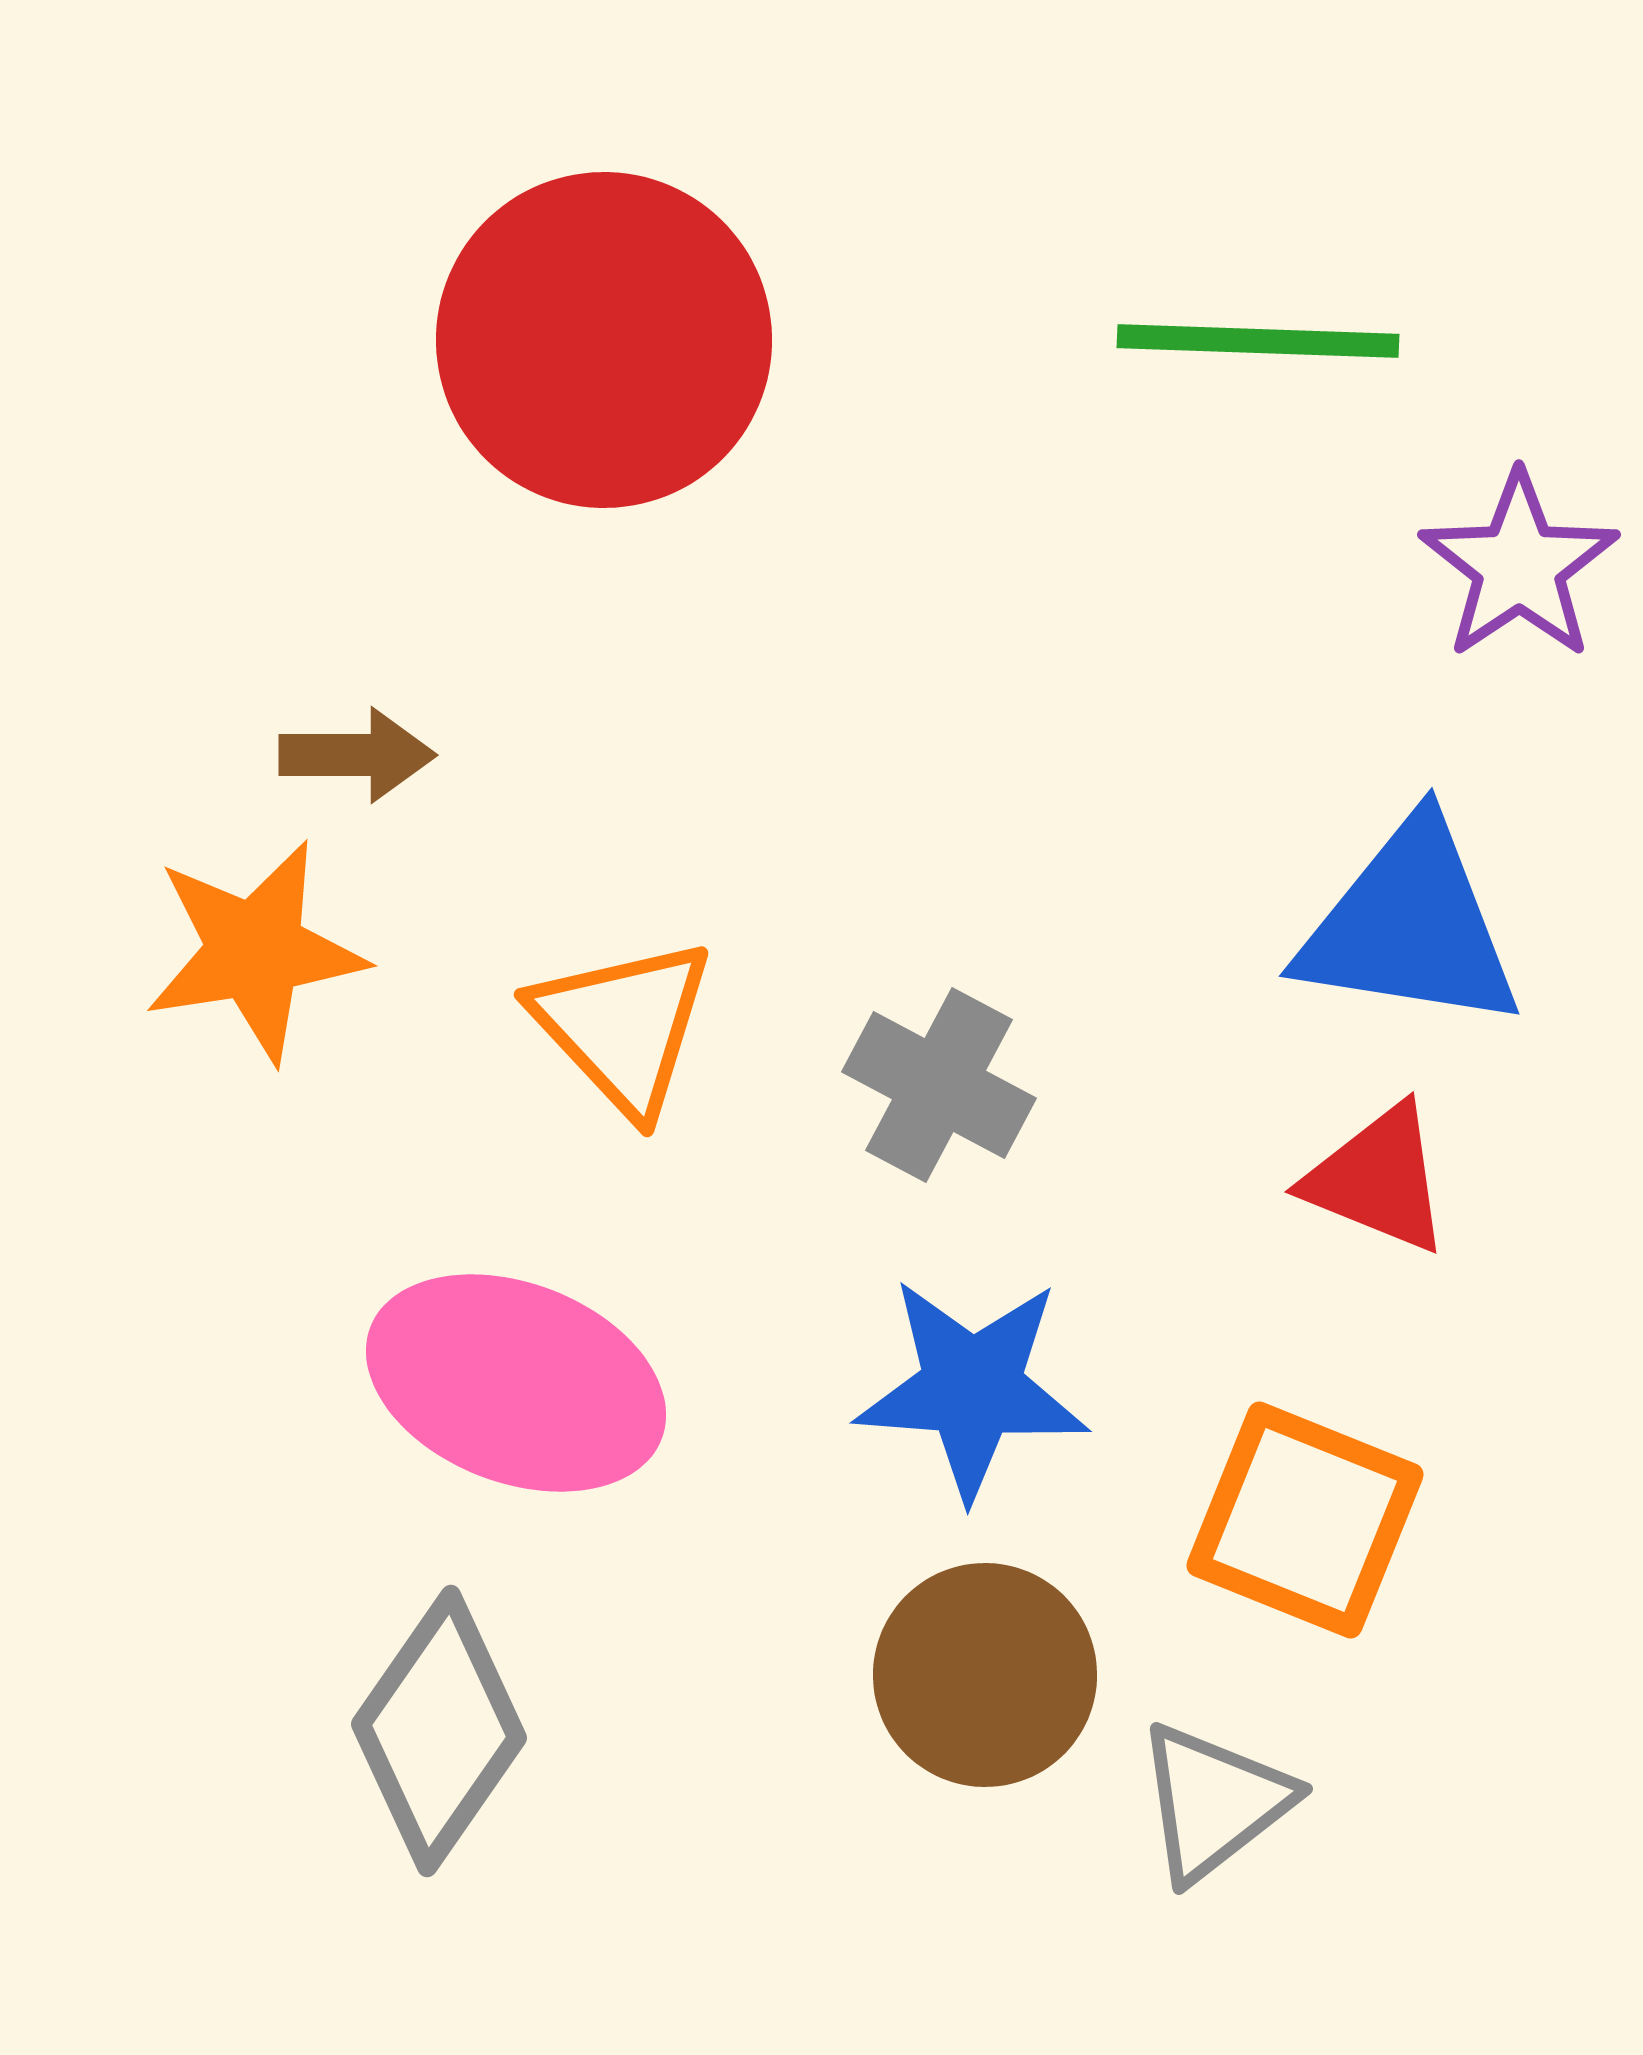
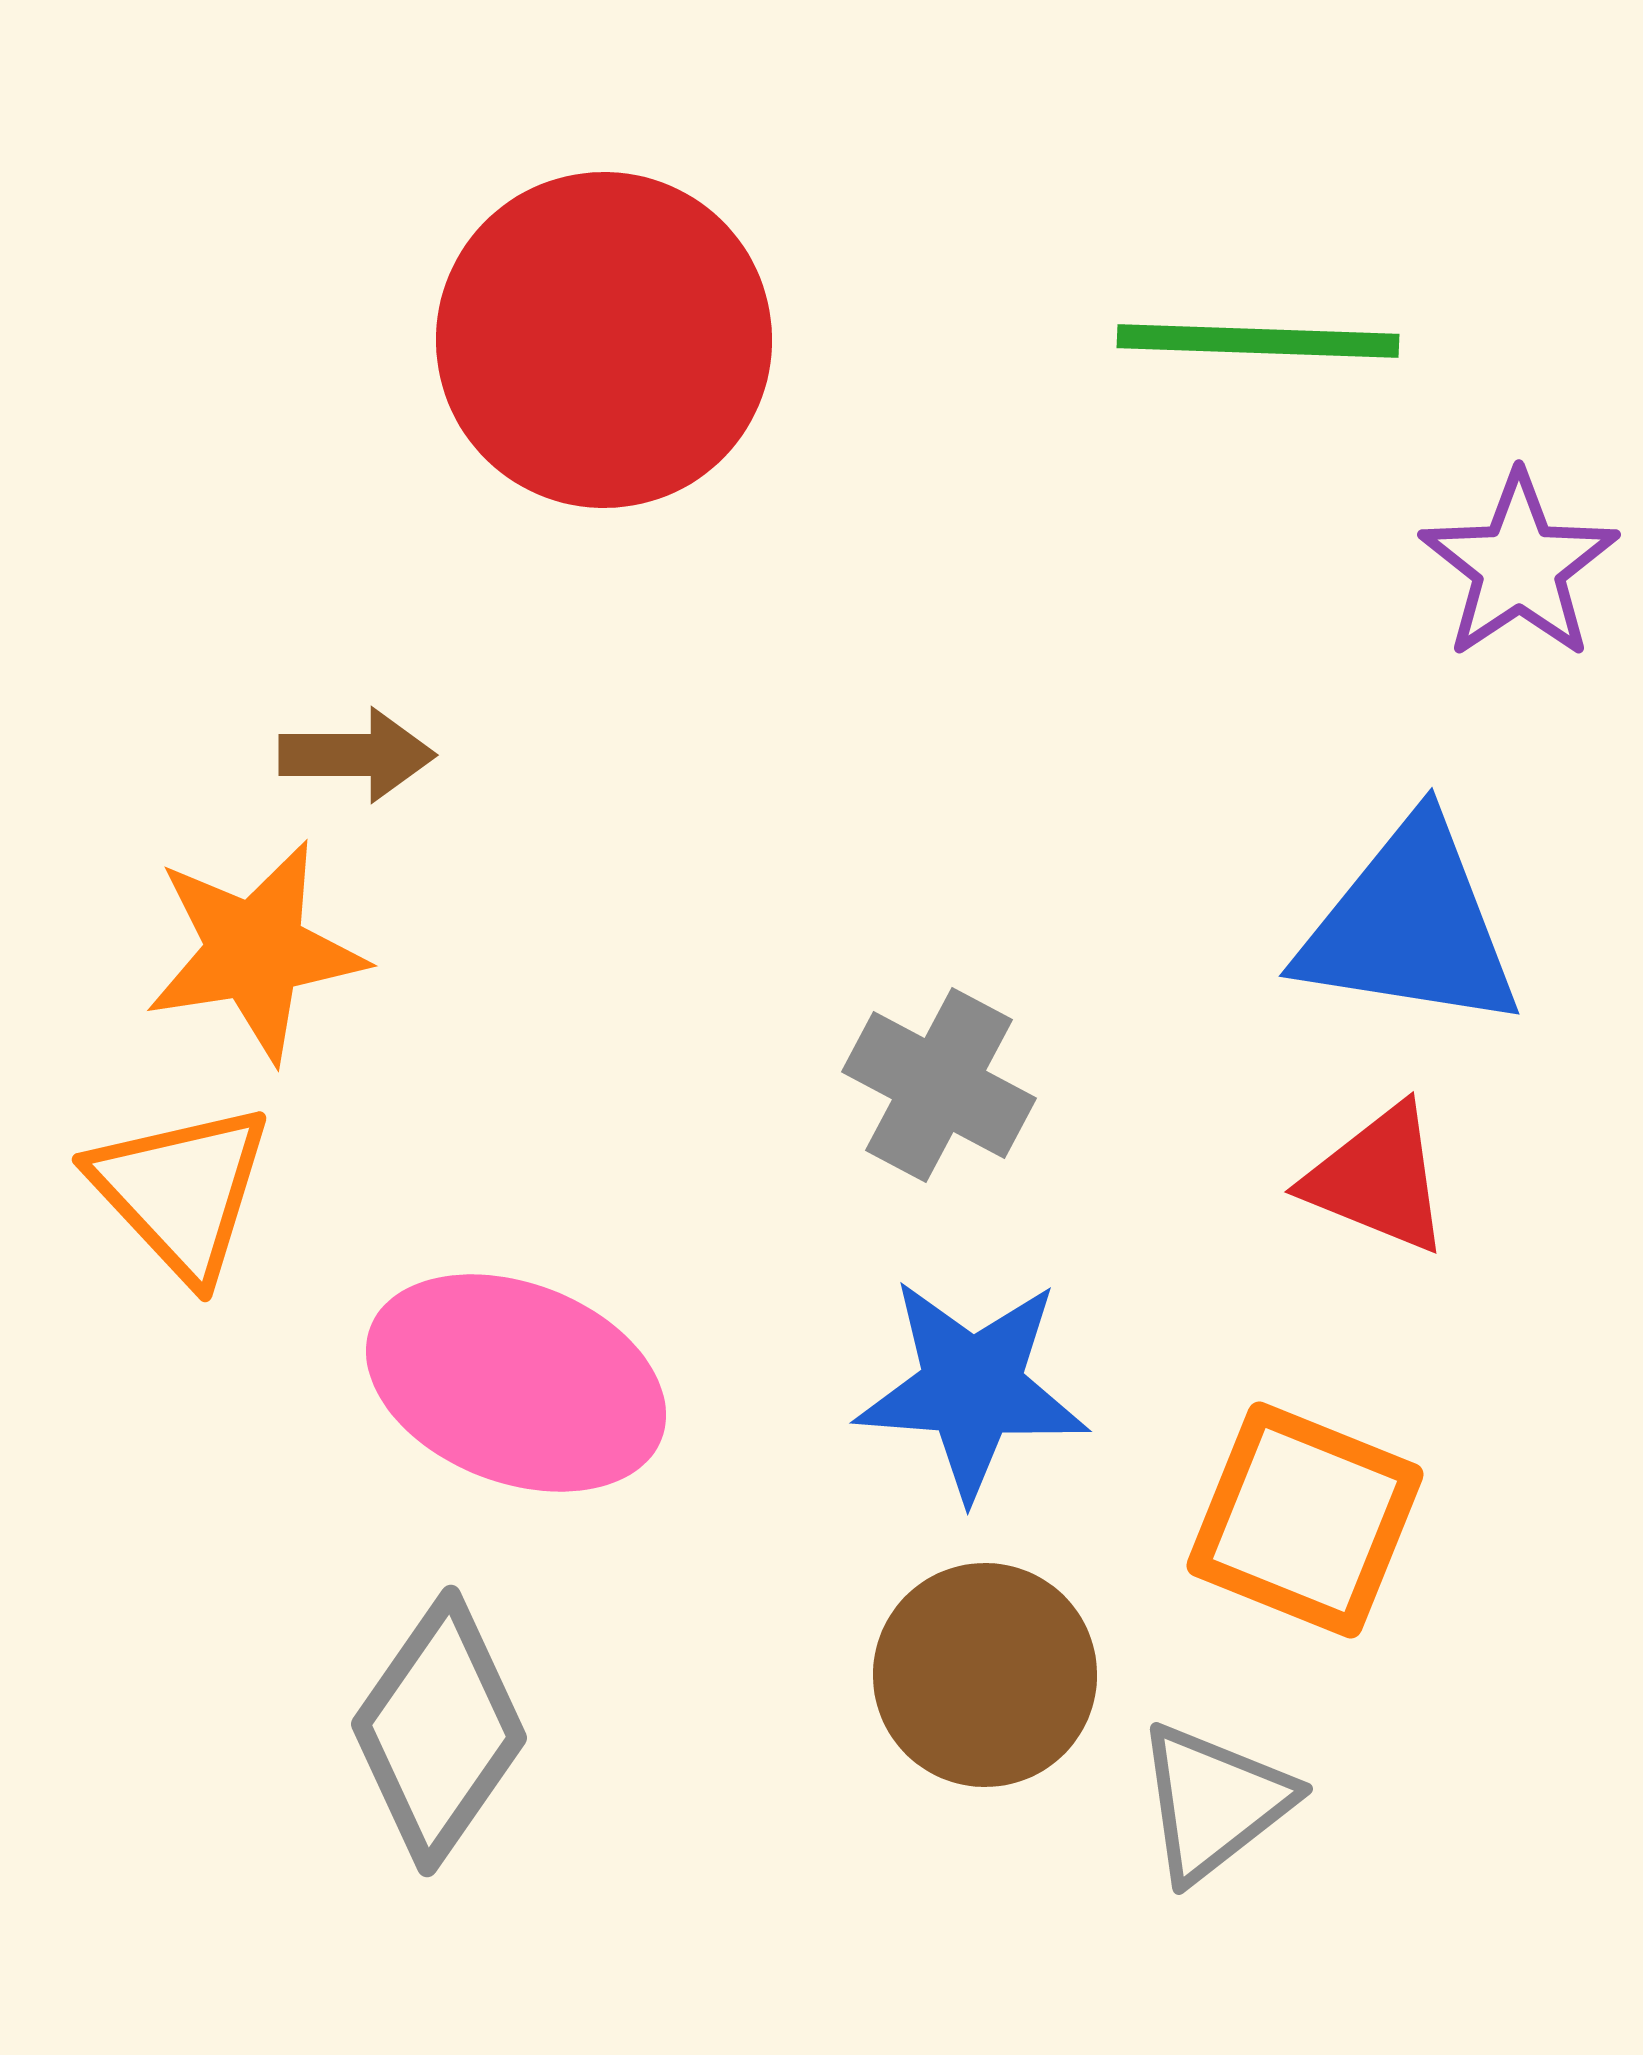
orange triangle: moved 442 px left, 165 px down
